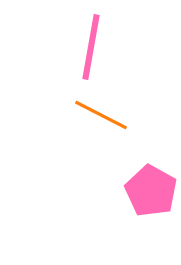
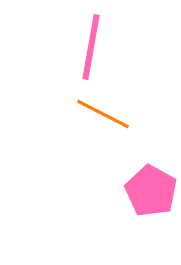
orange line: moved 2 px right, 1 px up
